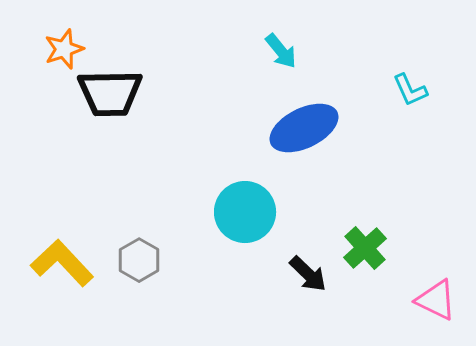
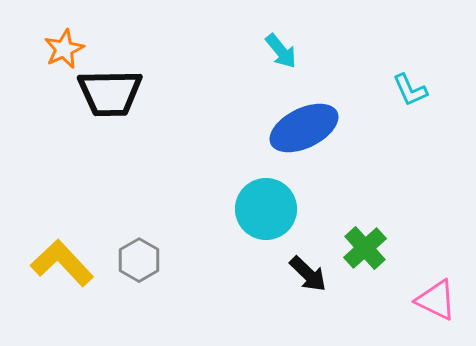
orange star: rotated 6 degrees counterclockwise
cyan circle: moved 21 px right, 3 px up
